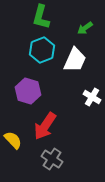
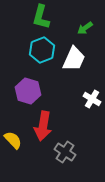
white trapezoid: moved 1 px left, 1 px up
white cross: moved 2 px down
red arrow: moved 2 px left; rotated 24 degrees counterclockwise
gray cross: moved 13 px right, 7 px up
